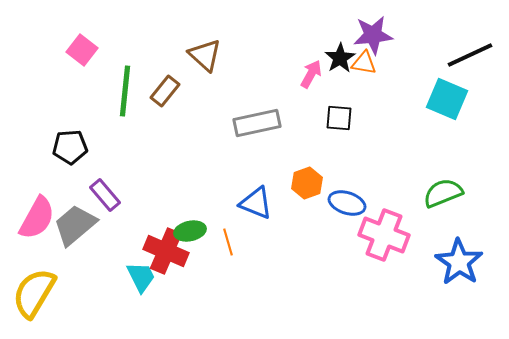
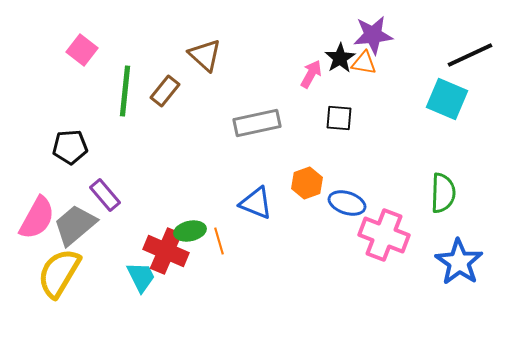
green semicircle: rotated 114 degrees clockwise
orange line: moved 9 px left, 1 px up
yellow semicircle: moved 25 px right, 20 px up
